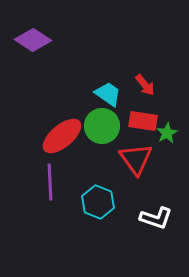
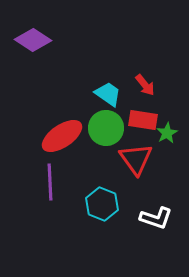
red rectangle: moved 1 px up
green circle: moved 4 px right, 2 px down
red ellipse: rotated 6 degrees clockwise
cyan hexagon: moved 4 px right, 2 px down
